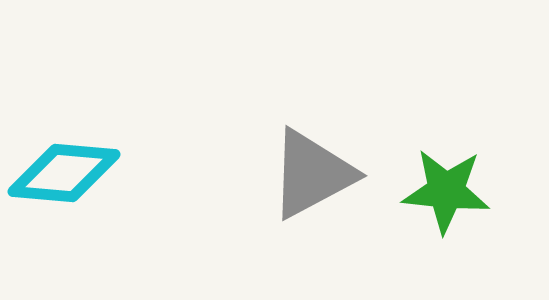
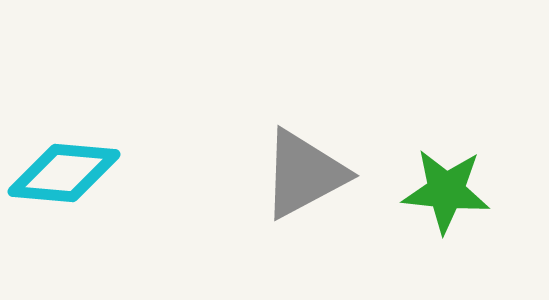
gray triangle: moved 8 px left
